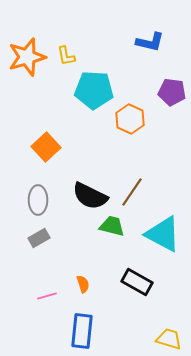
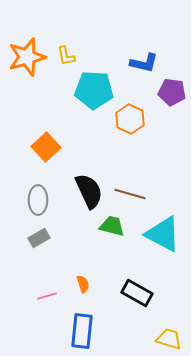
blue L-shape: moved 6 px left, 21 px down
brown line: moved 2 px left, 2 px down; rotated 72 degrees clockwise
black semicircle: moved 1 px left, 5 px up; rotated 141 degrees counterclockwise
black rectangle: moved 11 px down
